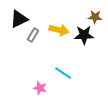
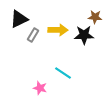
yellow arrow: moved 1 px left; rotated 12 degrees counterclockwise
